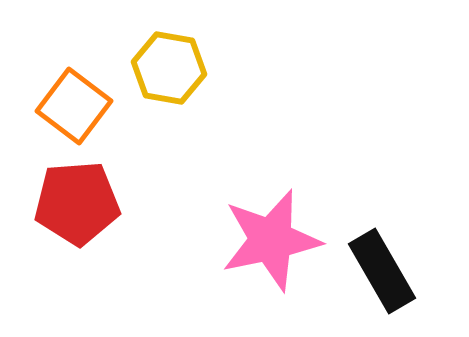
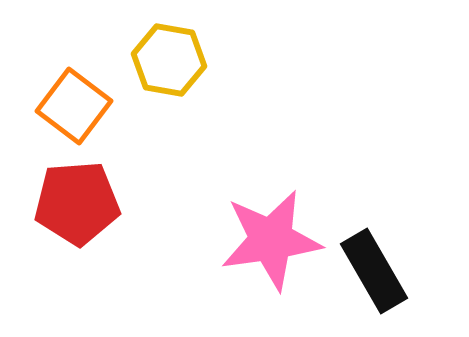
yellow hexagon: moved 8 px up
pink star: rotated 4 degrees clockwise
black rectangle: moved 8 px left
